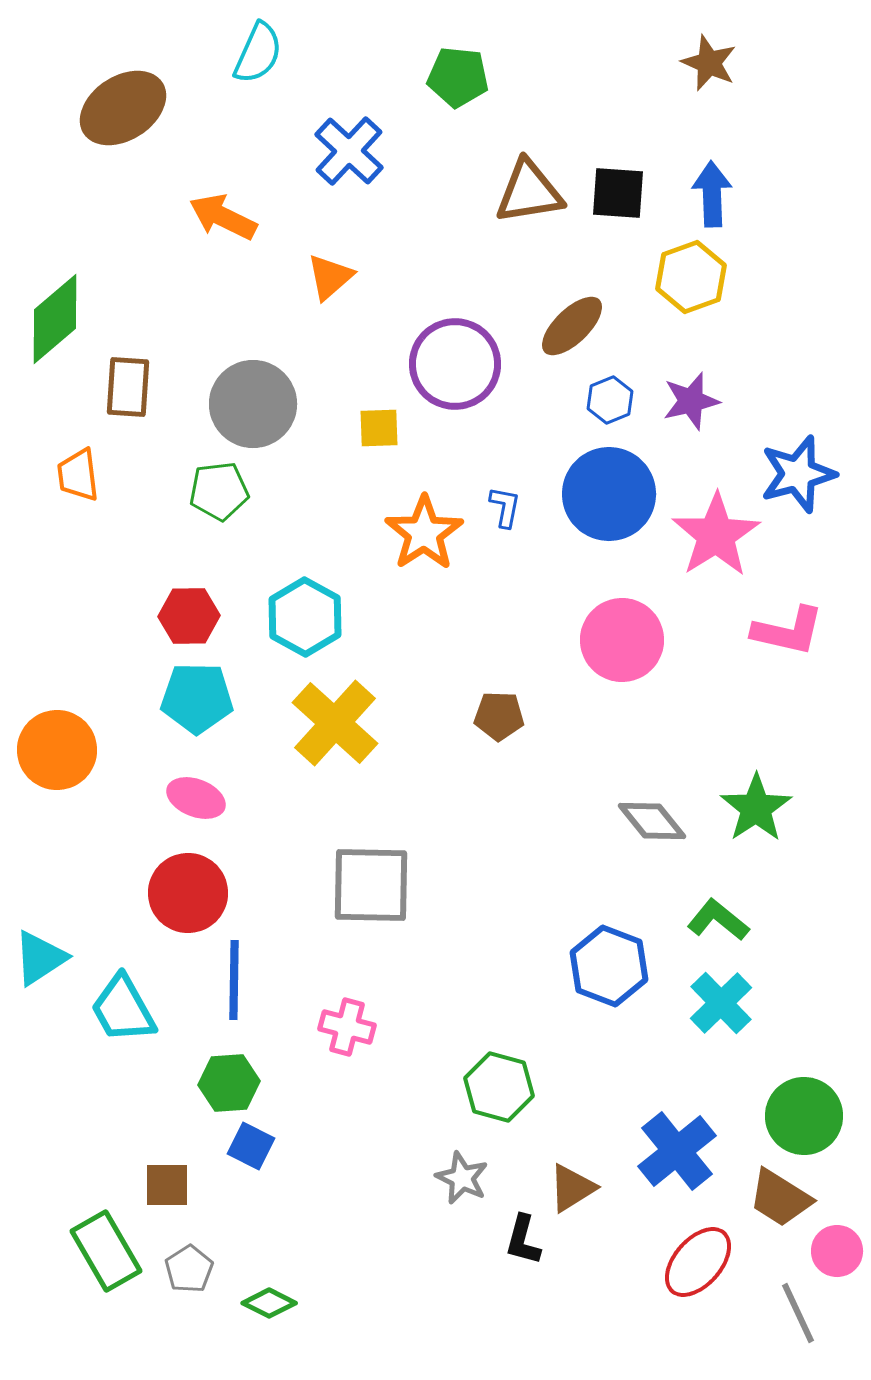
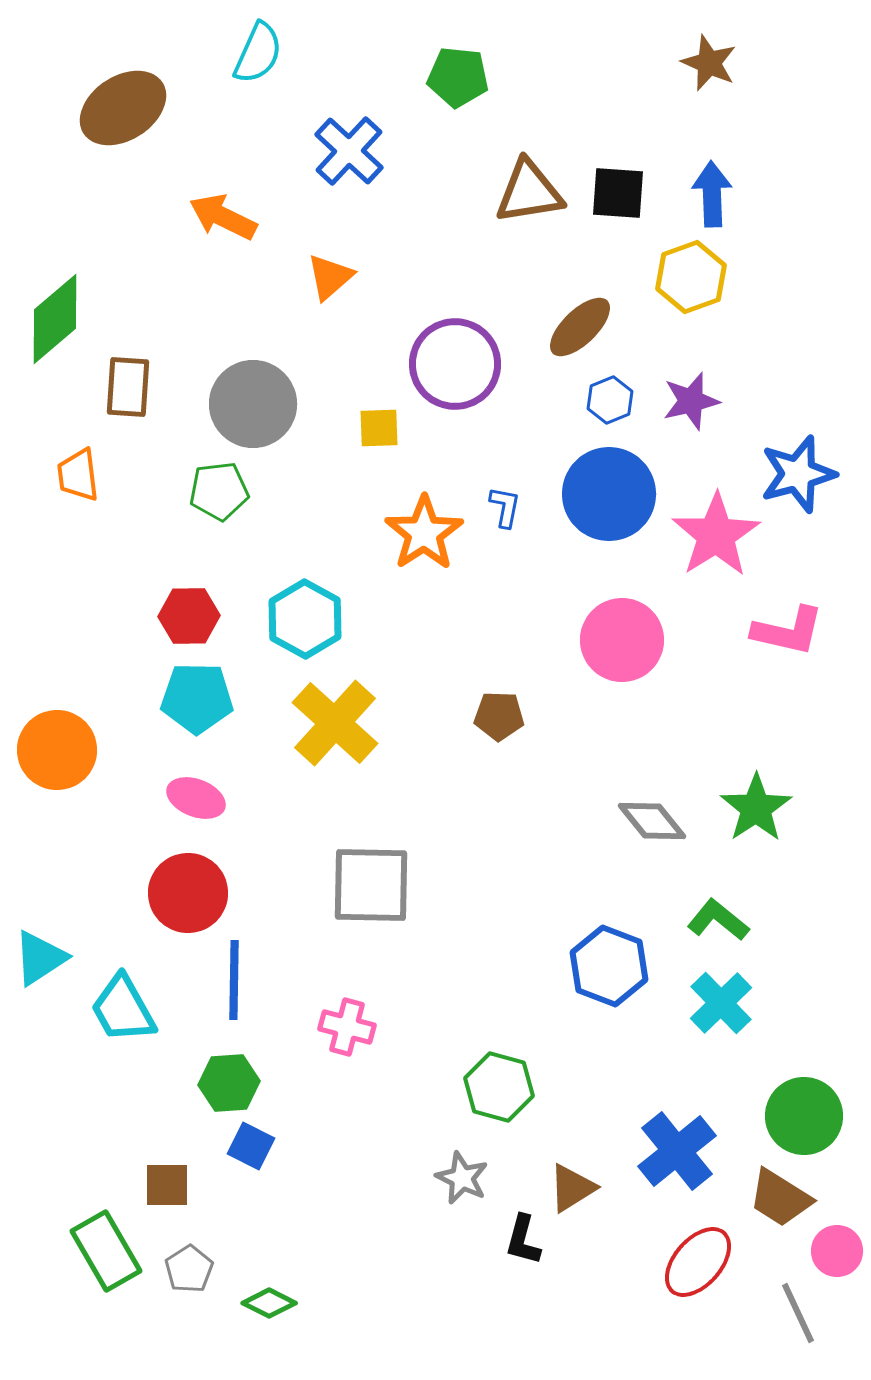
brown ellipse at (572, 326): moved 8 px right, 1 px down
cyan hexagon at (305, 617): moved 2 px down
